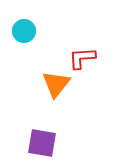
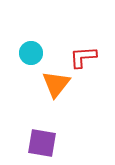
cyan circle: moved 7 px right, 22 px down
red L-shape: moved 1 px right, 1 px up
